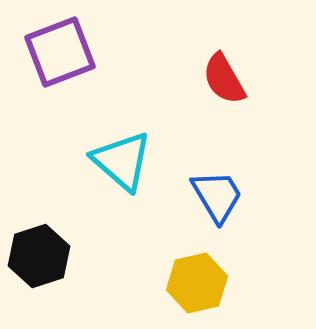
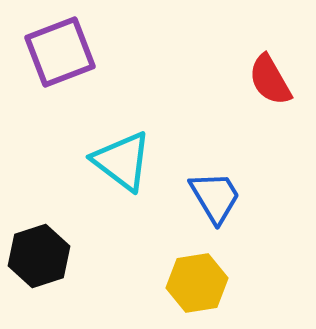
red semicircle: moved 46 px right, 1 px down
cyan triangle: rotated 4 degrees counterclockwise
blue trapezoid: moved 2 px left, 1 px down
yellow hexagon: rotated 4 degrees clockwise
